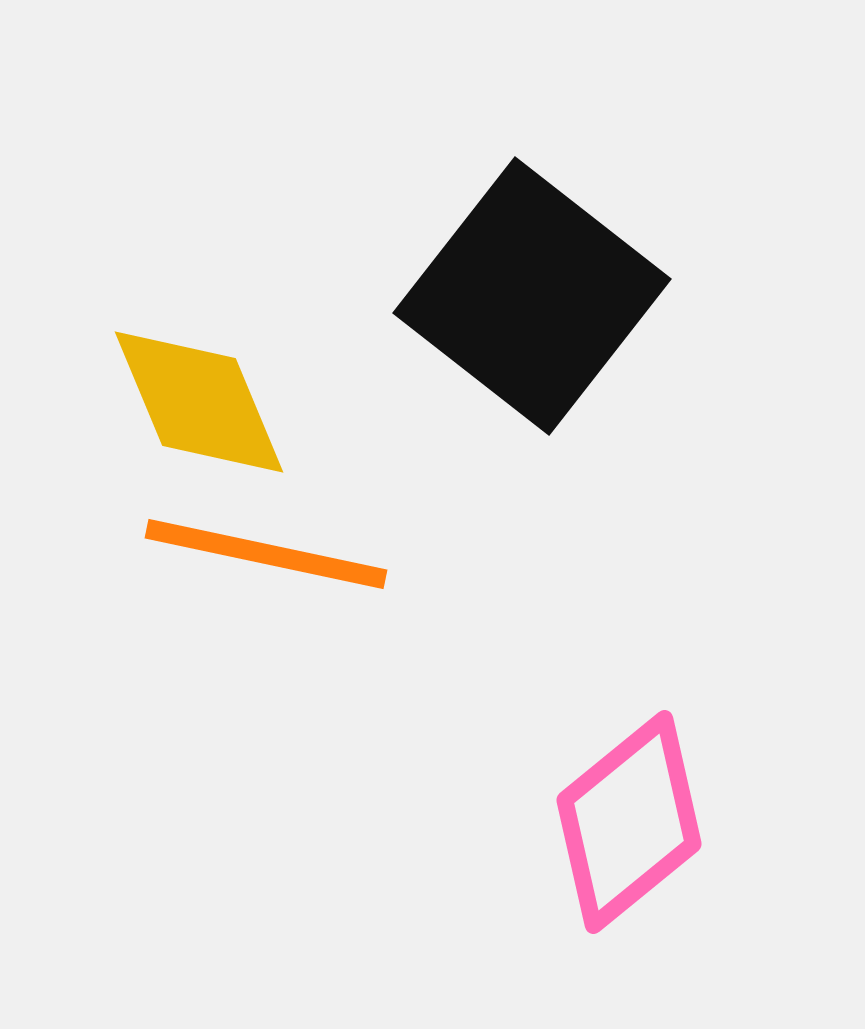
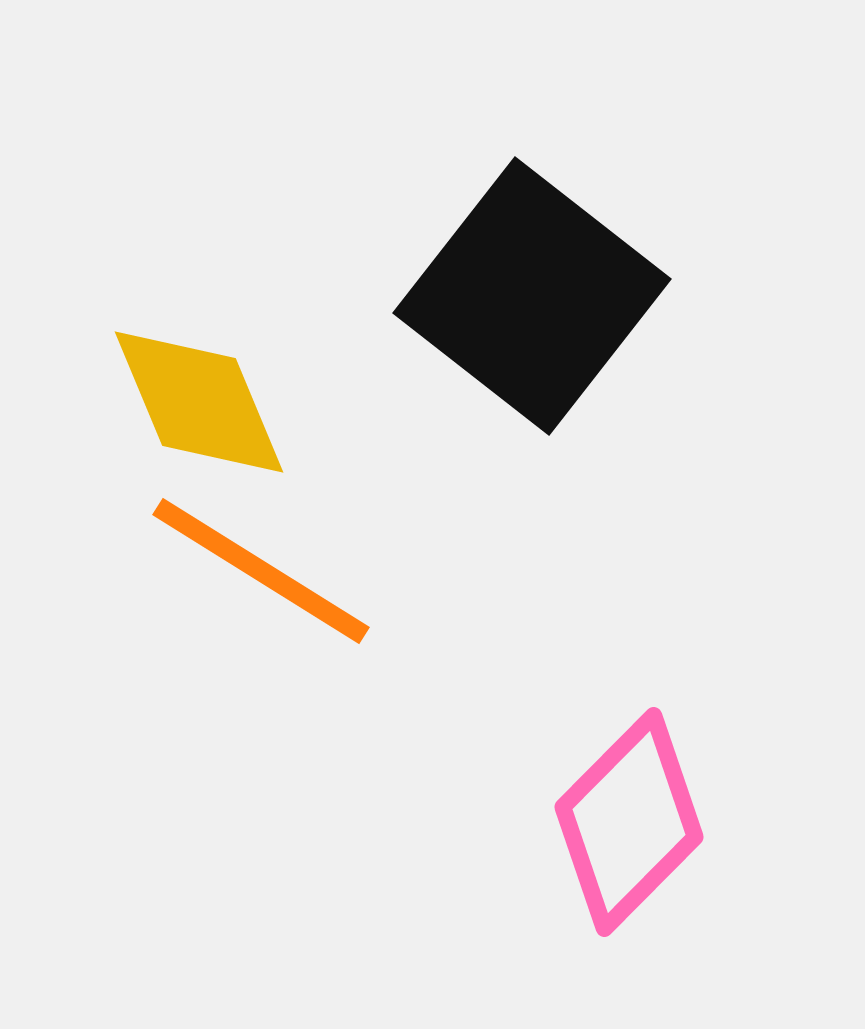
orange line: moved 5 px left, 17 px down; rotated 20 degrees clockwise
pink diamond: rotated 6 degrees counterclockwise
